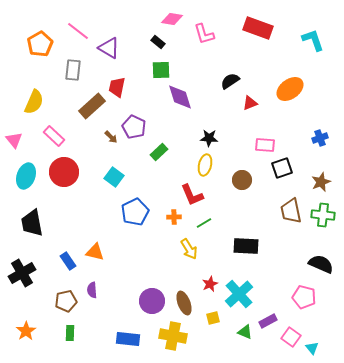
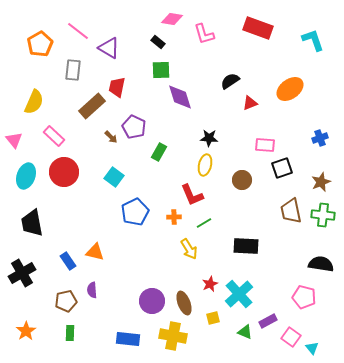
green rectangle at (159, 152): rotated 18 degrees counterclockwise
black semicircle at (321, 264): rotated 15 degrees counterclockwise
